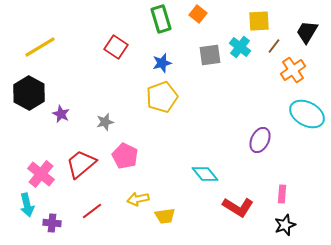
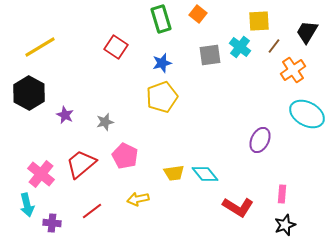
purple star: moved 4 px right, 1 px down
yellow trapezoid: moved 9 px right, 43 px up
